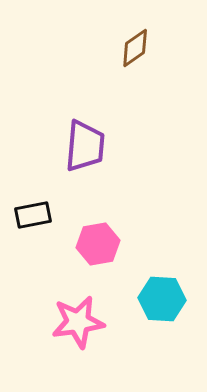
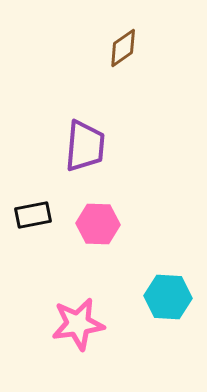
brown diamond: moved 12 px left
pink hexagon: moved 20 px up; rotated 12 degrees clockwise
cyan hexagon: moved 6 px right, 2 px up
pink star: moved 2 px down
